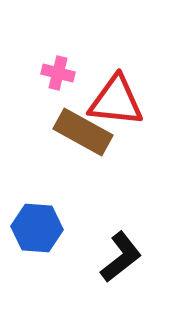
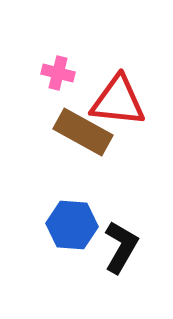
red triangle: moved 2 px right
blue hexagon: moved 35 px right, 3 px up
black L-shape: moved 10 px up; rotated 22 degrees counterclockwise
